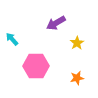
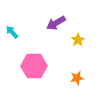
cyan arrow: moved 7 px up
yellow star: moved 1 px right, 3 px up
pink hexagon: moved 2 px left
